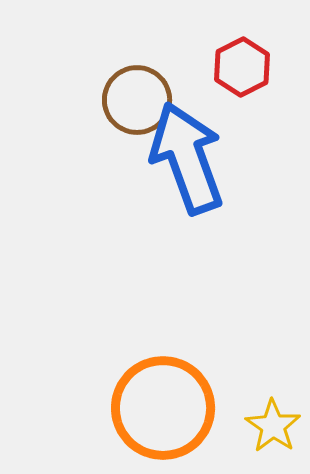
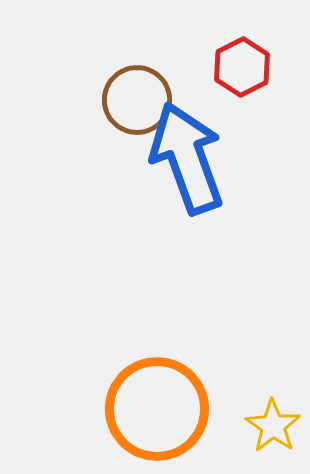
orange circle: moved 6 px left, 1 px down
